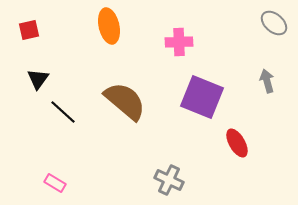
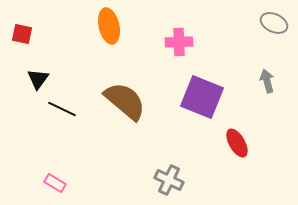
gray ellipse: rotated 16 degrees counterclockwise
red square: moved 7 px left, 4 px down; rotated 25 degrees clockwise
black line: moved 1 px left, 3 px up; rotated 16 degrees counterclockwise
